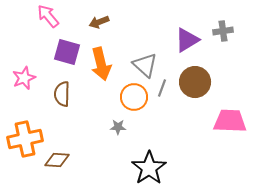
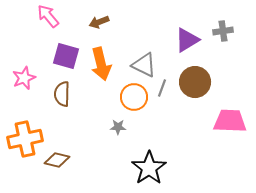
purple square: moved 1 px left, 4 px down
gray triangle: moved 1 px left; rotated 16 degrees counterclockwise
brown diamond: rotated 10 degrees clockwise
